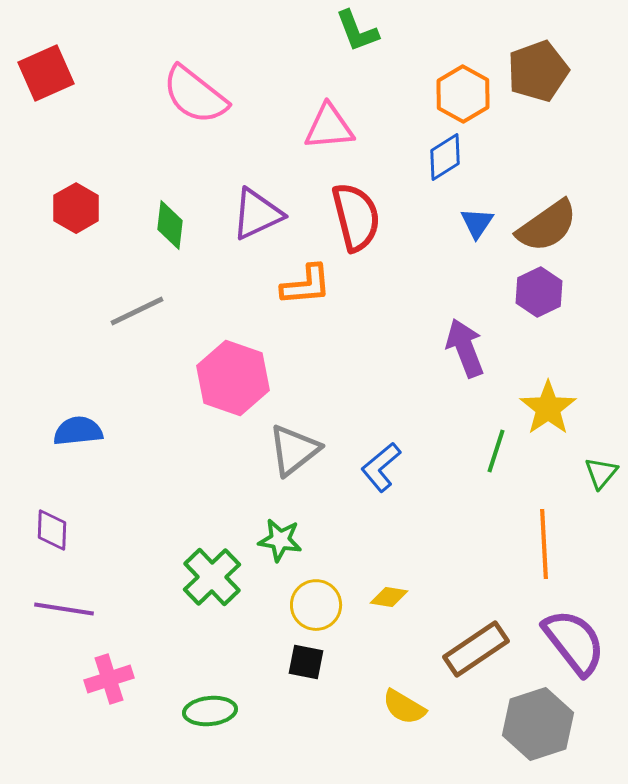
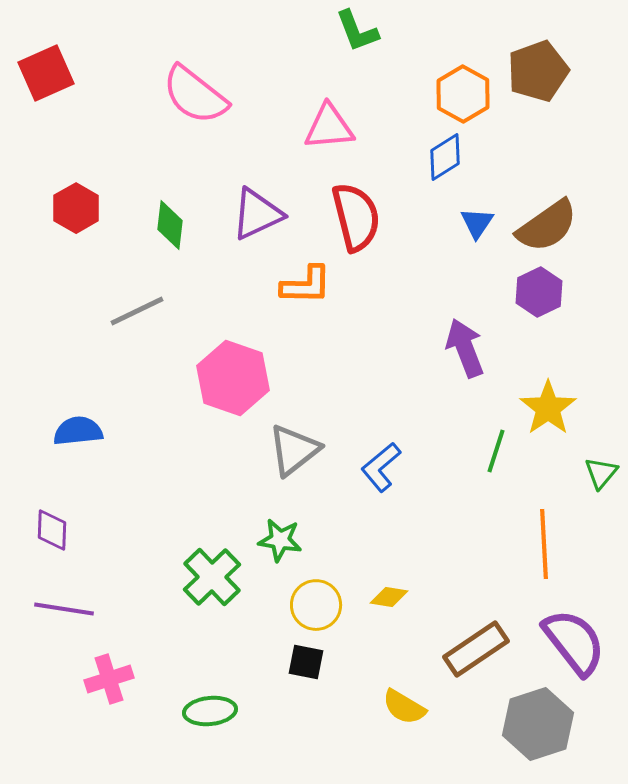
orange L-shape: rotated 6 degrees clockwise
